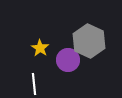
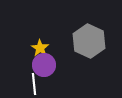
purple circle: moved 24 px left, 5 px down
